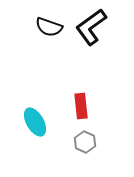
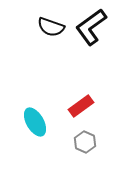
black semicircle: moved 2 px right
red rectangle: rotated 60 degrees clockwise
